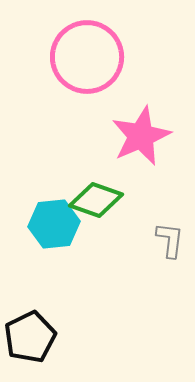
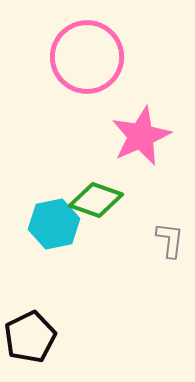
cyan hexagon: rotated 6 degrees counterclockwise
